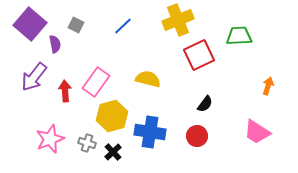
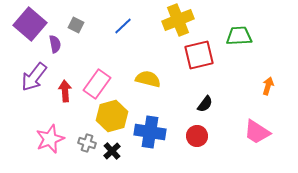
red square: rotated 12 degrees clockwise
pink rectangle: moved 1 px right, 2 px down
black cross: moved 1 px left, 1 px up
